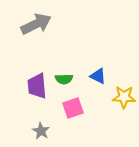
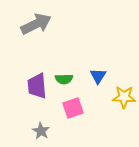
blue triangle: rotated 36 degrees clockwise
